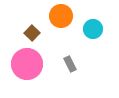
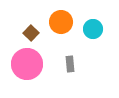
orange circle: moved 6 px down
brown square: moved 1 px left
gray rectangle: rotated 21 degrees clockwise
